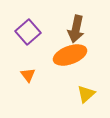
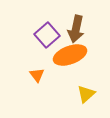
purple square: moved 19 px right, 3 px down
orange triangle: moved 9 px right
